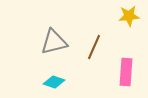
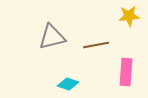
gray triangle: moved 2 px left, 5 px up
brown line: moved 2 px right, 2 px up; rotated 55 degrees clockwise
cyan diamond: moved 14 px right, 2 px down
